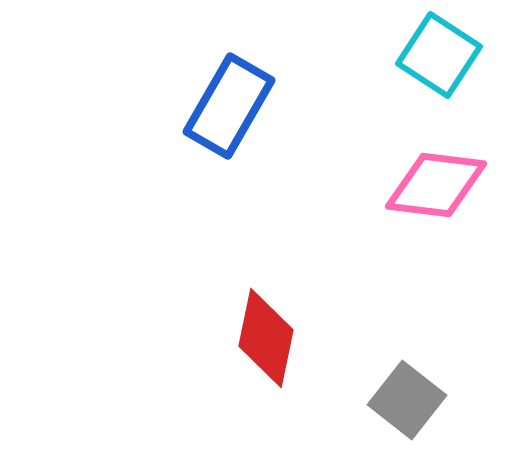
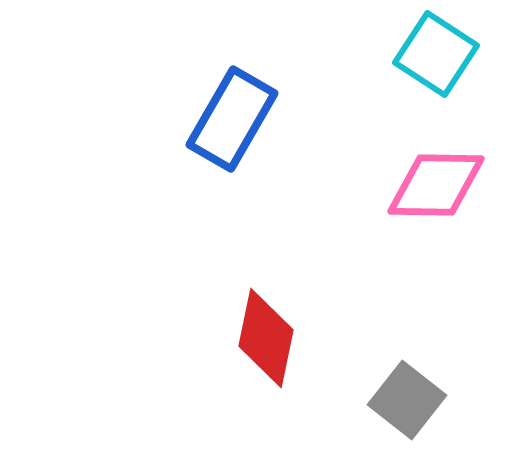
cyan square: moved 3 px left, 1 px up
blue rectangle: moved 3 px right, 13 px down
pink diamond: rotated 6 degrees counterclockwise
